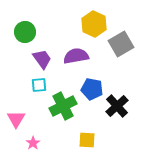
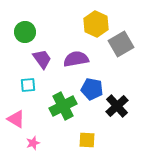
yellow hexagon: moved 2 px right
purple semicircle: moved 3 px down
cyan square: moved 11 px left
pink triangle: rotated 30 degrees counterclockwise
pink star: rotated 16 degrees clockwise
